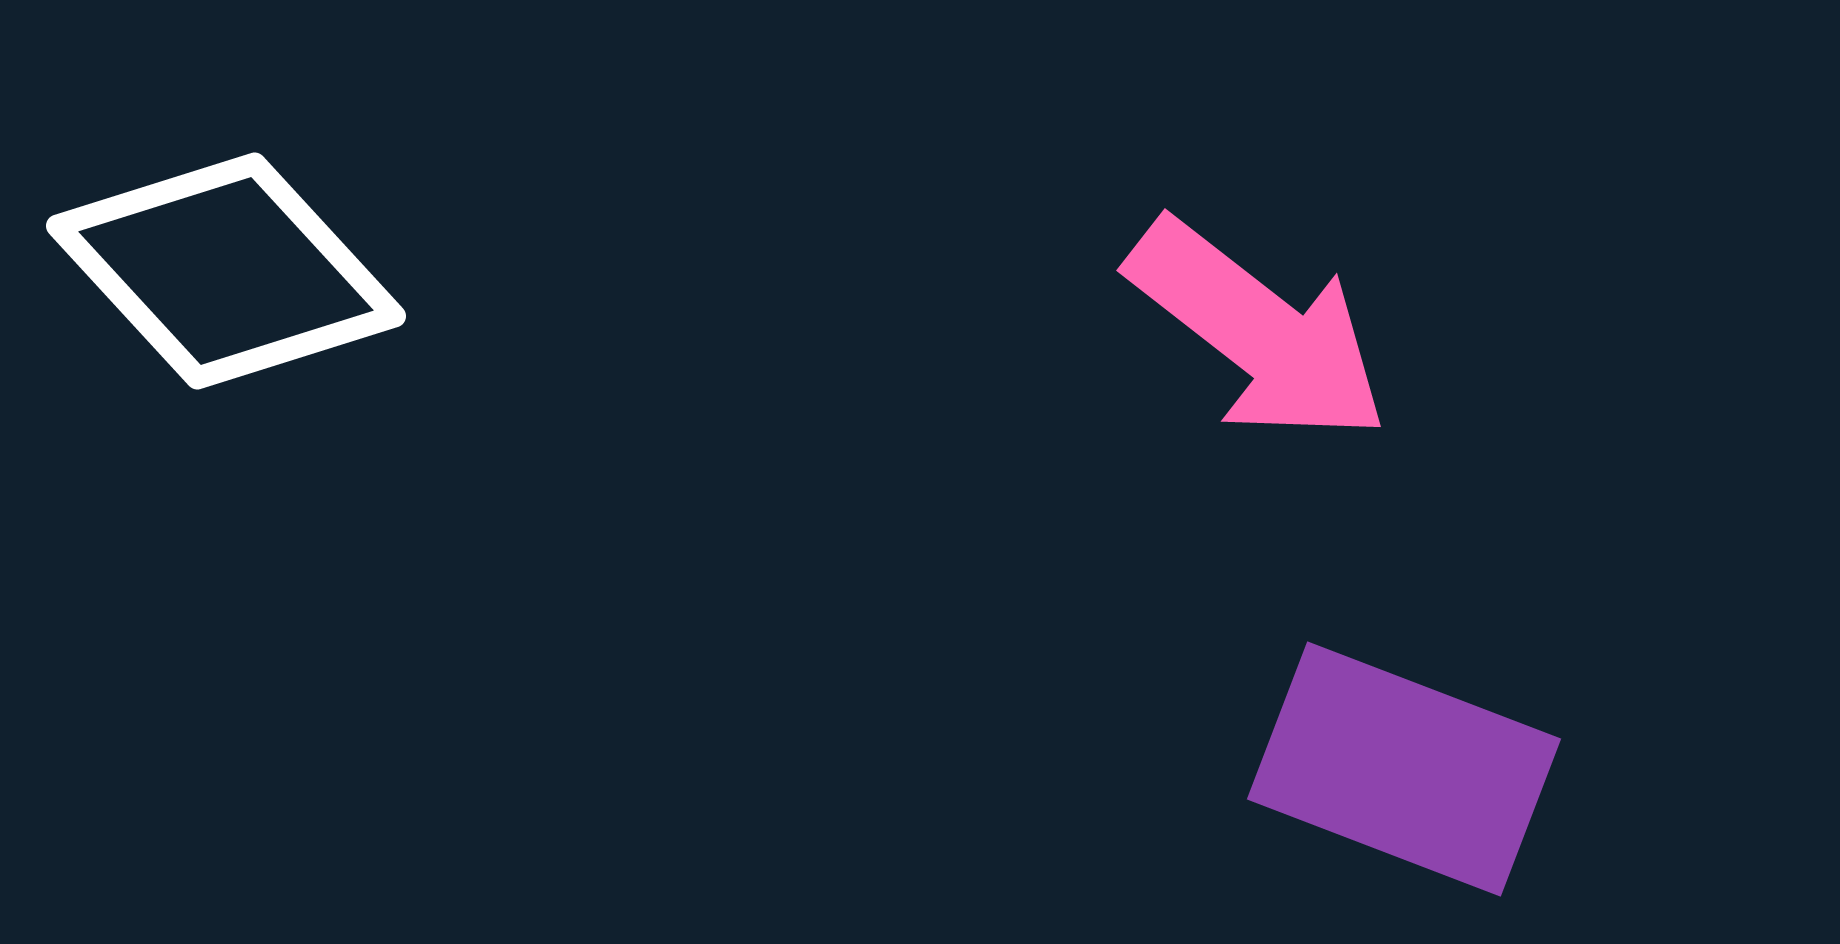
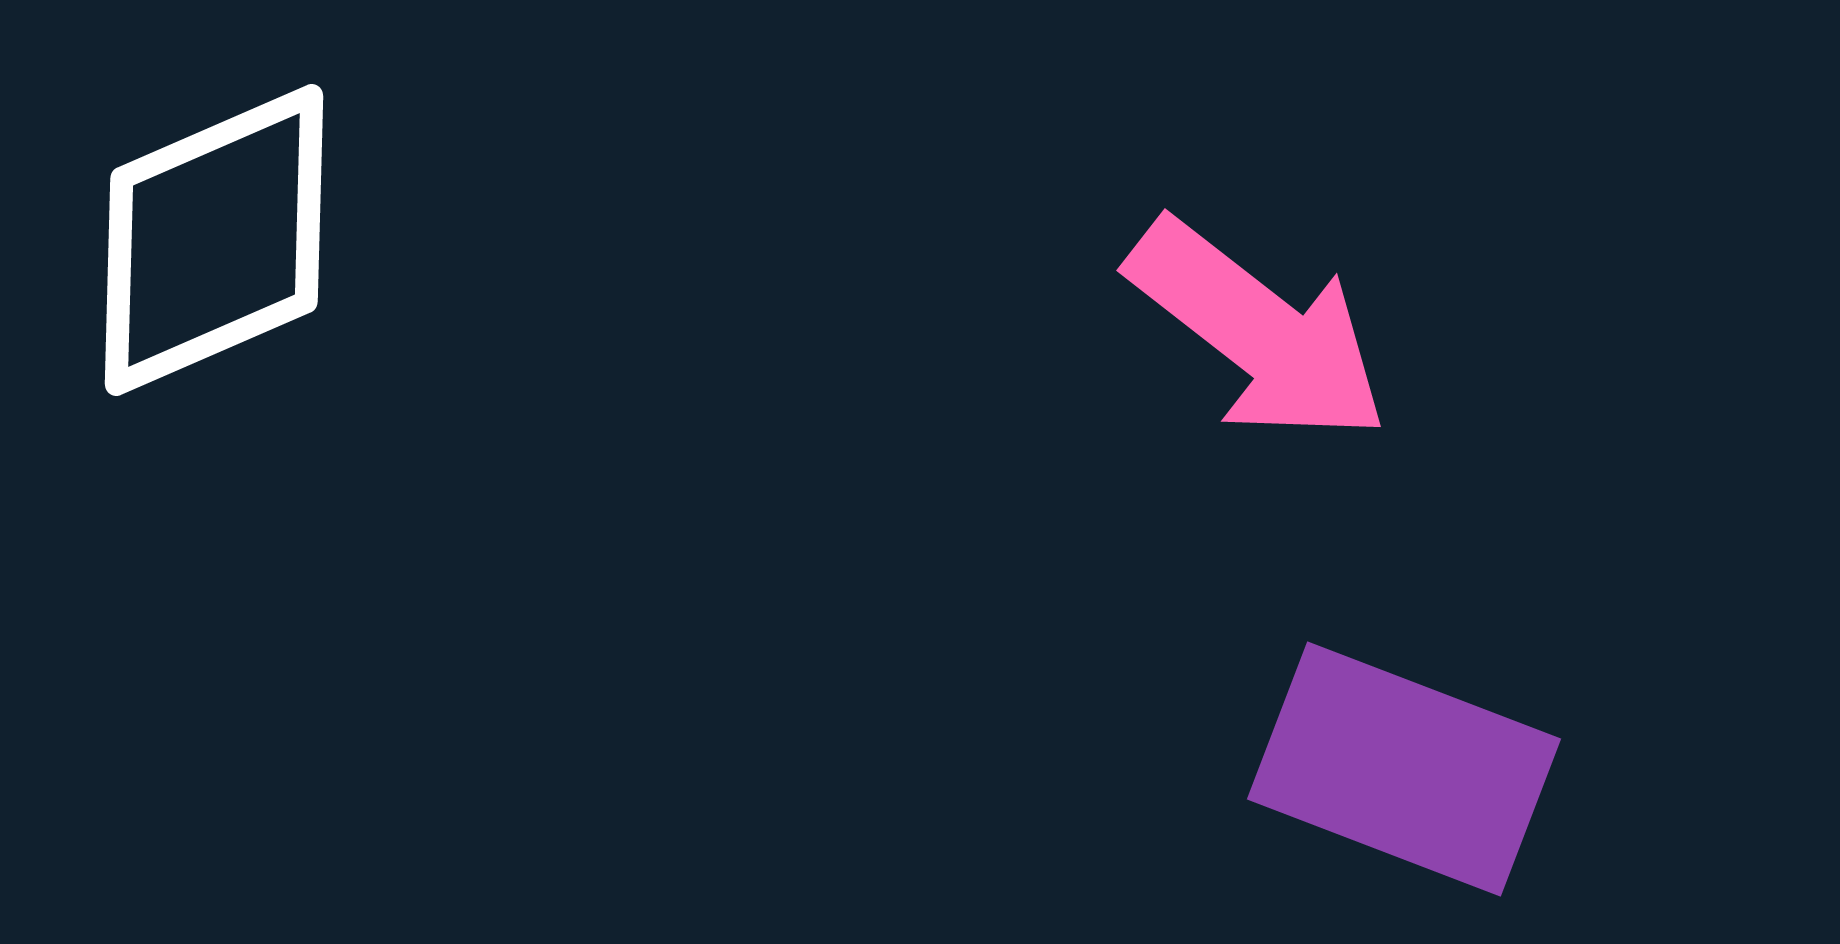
white diamond: moved 12 px left, 31 px up; rotated 71 degrees counterclockwise
